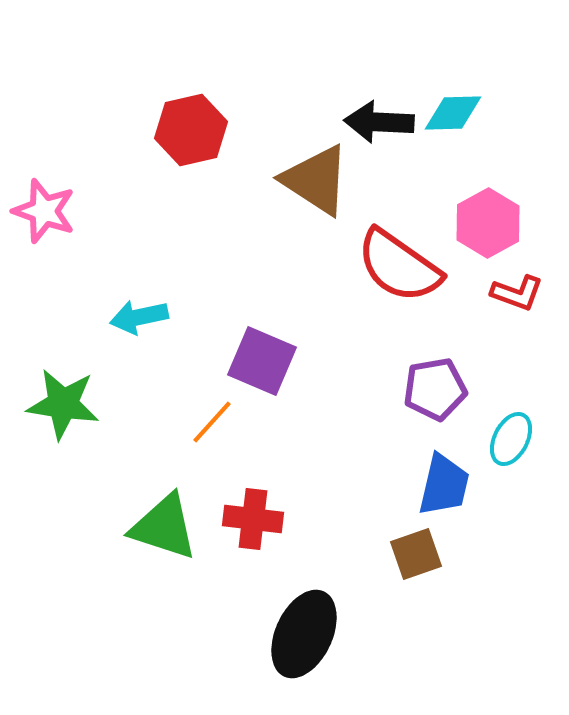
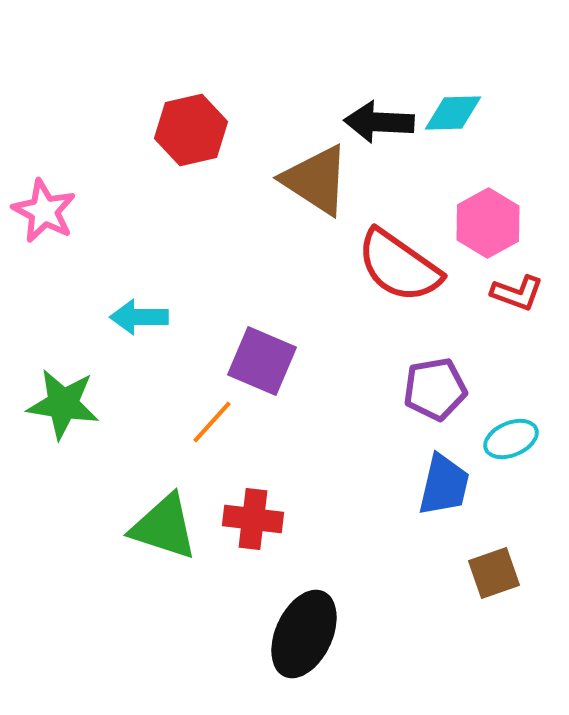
pink star: rotated 8 degrees clockwise
cyan arrow: rotated 12 degrees clockwise
cyan ellipse: rotated 40 degrees clockwise
brown square: moved 78 px right, 19 px down
